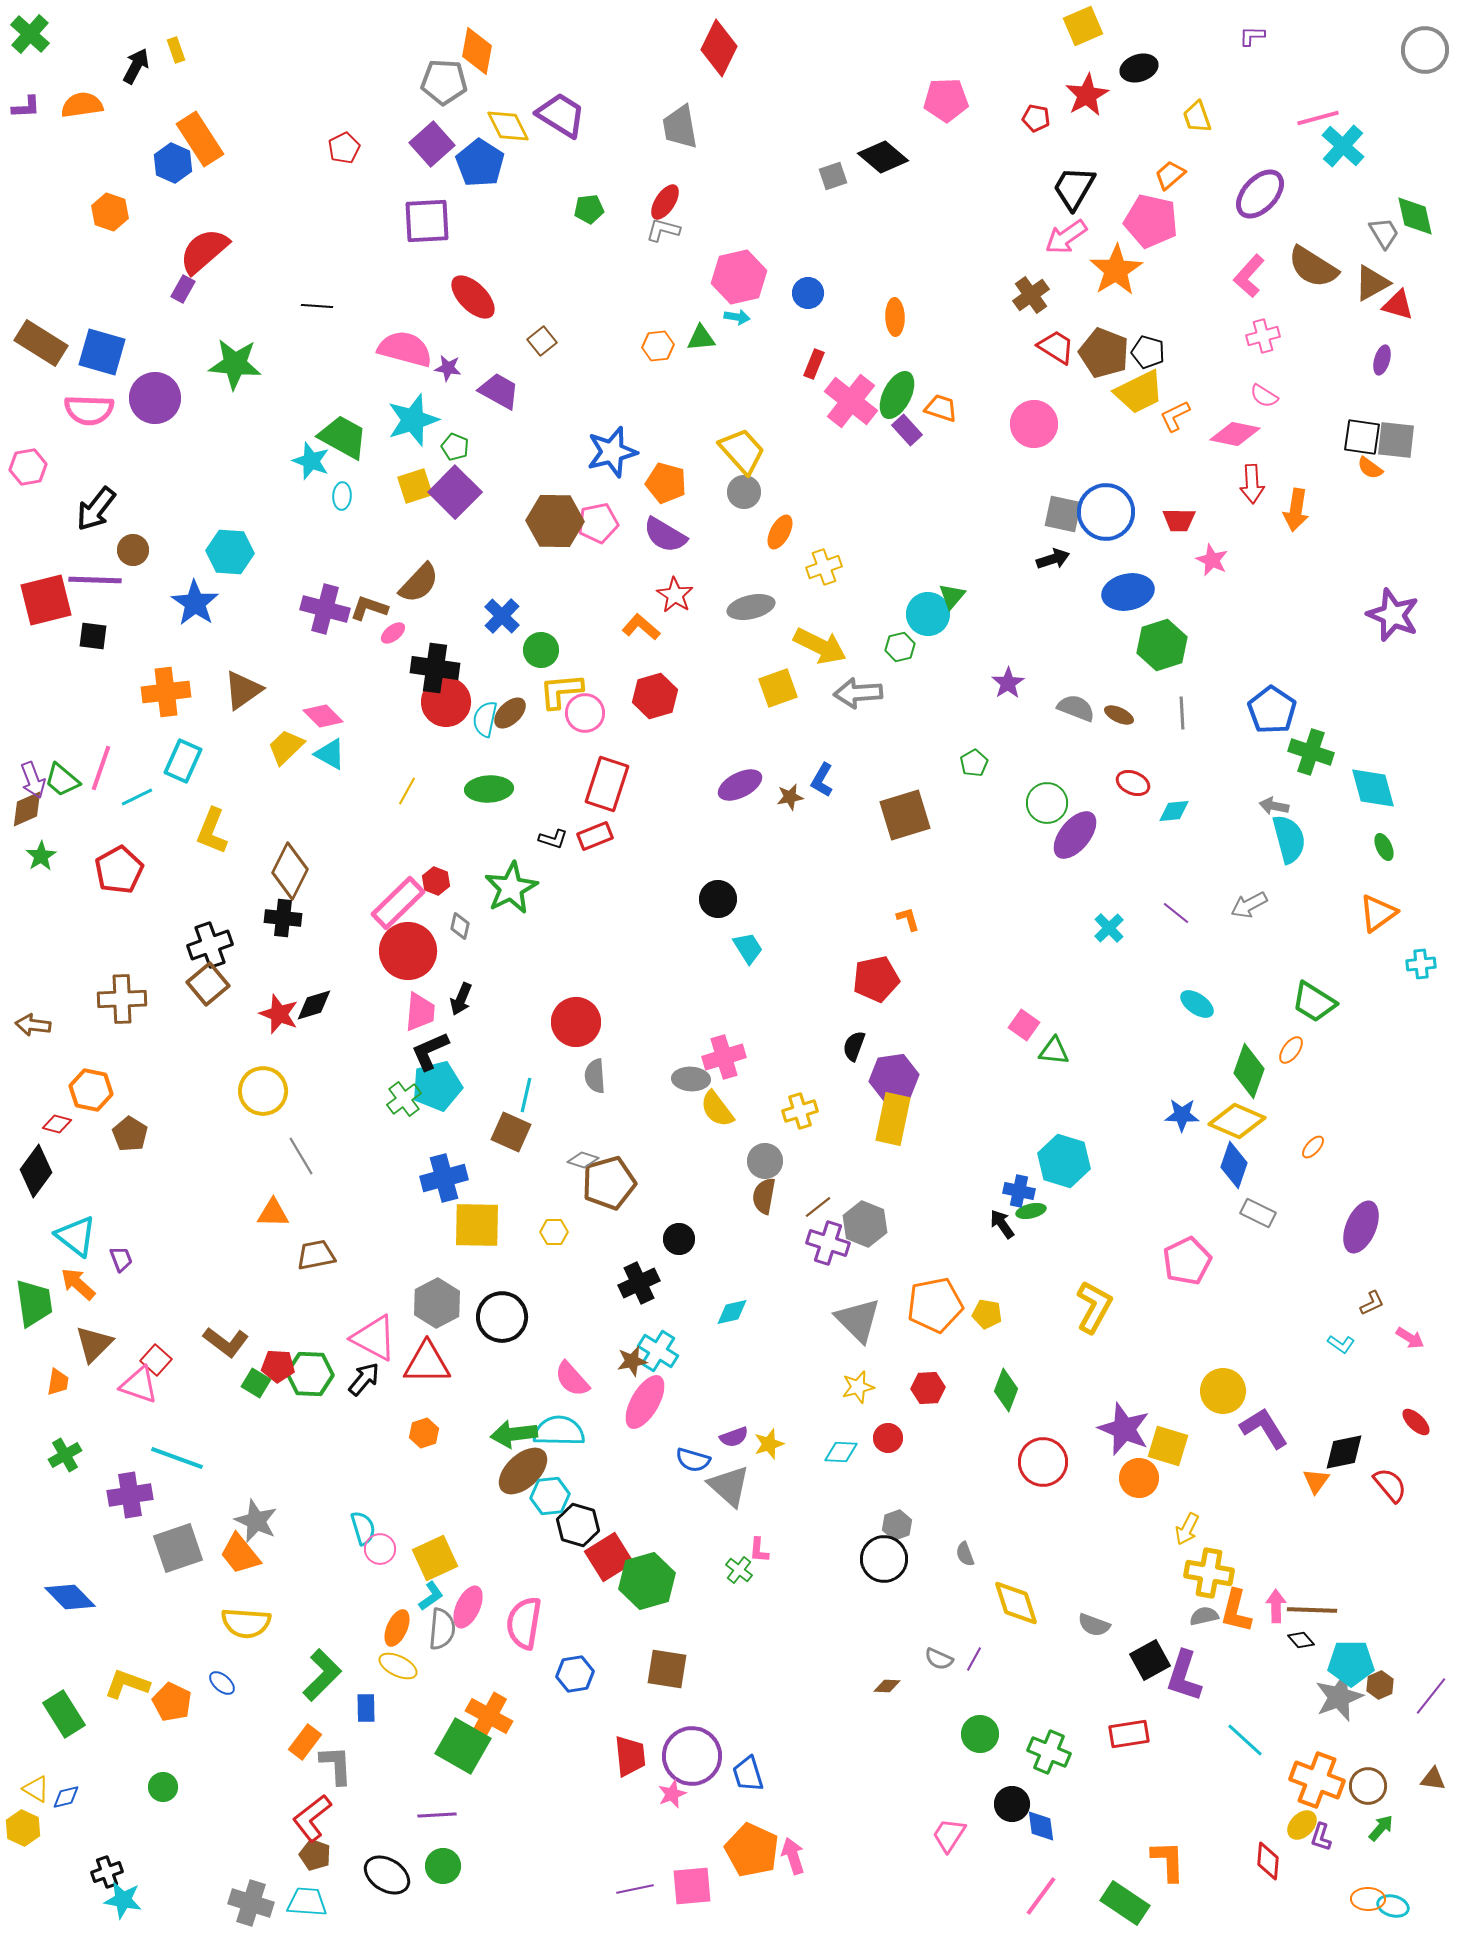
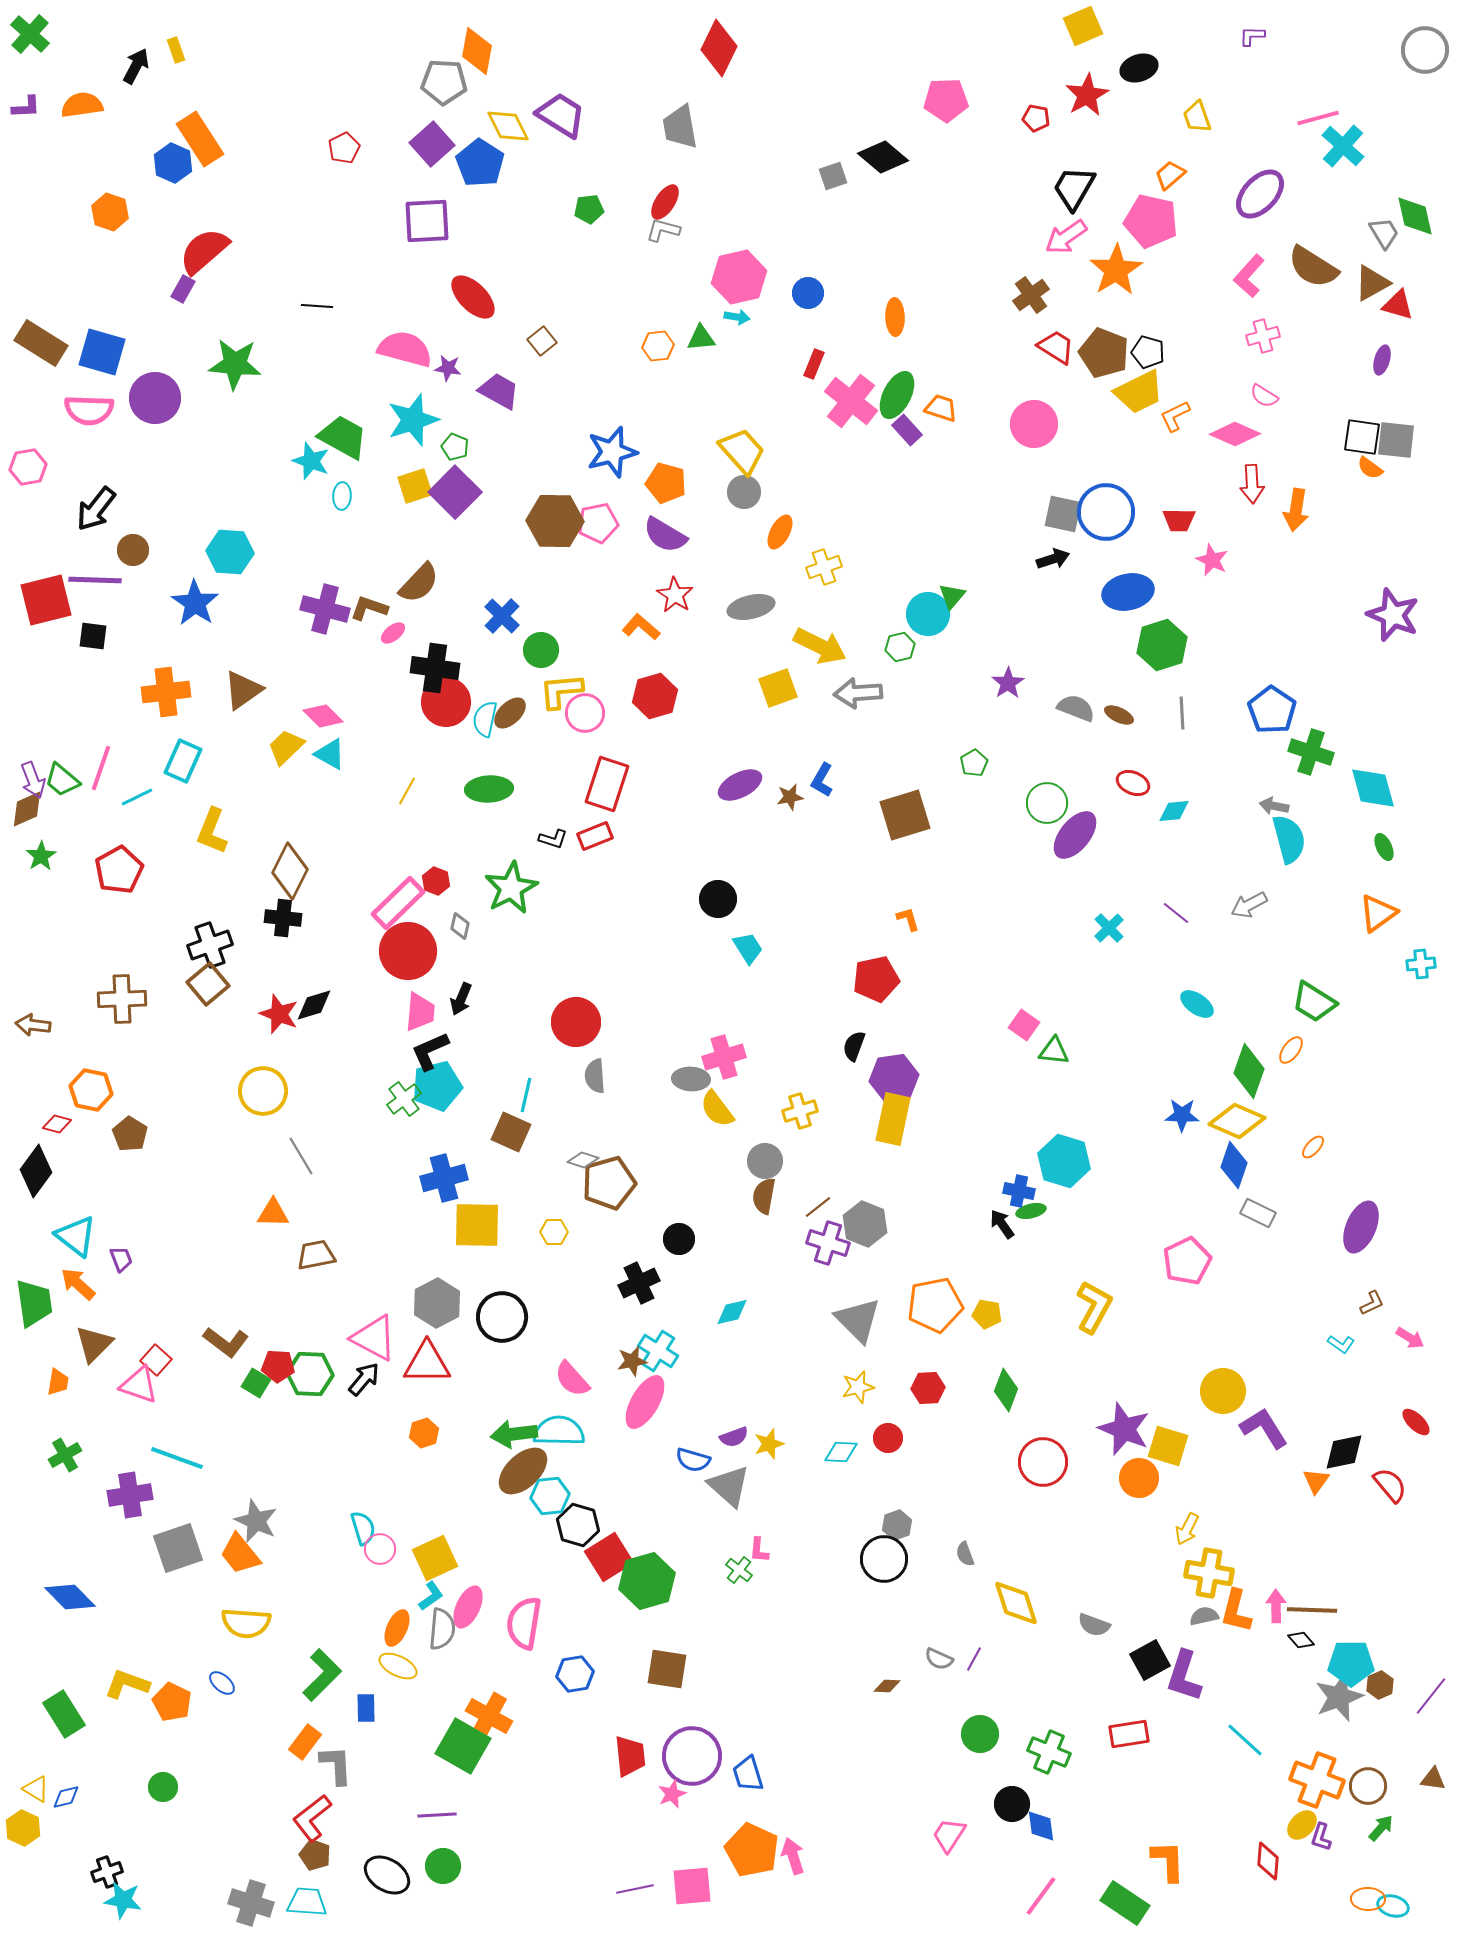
pink diamond at (1235, 434): rotated 12 degrees clockwise
